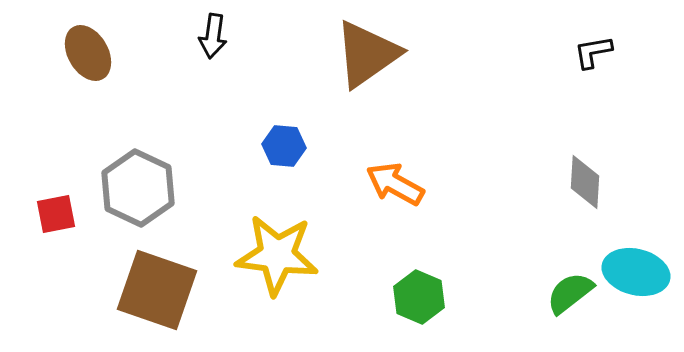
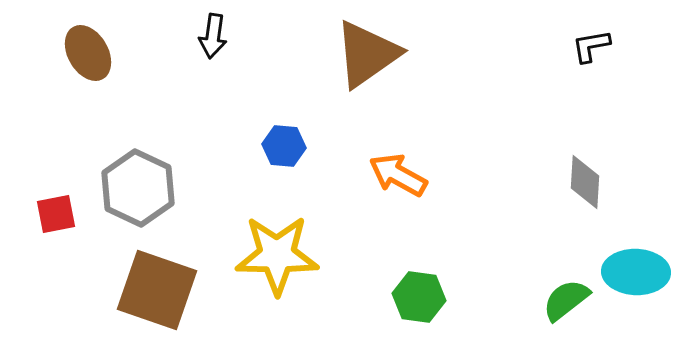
black L-shape: moved 2 px left, 6 px up
orange arrow: moved 3 px right, 9 px up
yellow star: rotated 6 degrees counterclockwise
cyan ellipse: rotated 12 degrees counterclockwise
green semicircle: moved 4 px left, 7 px down
green hexagon: rotated 15 degrees counterclockwise
